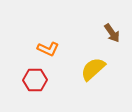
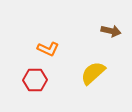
brown arrow: moved 1 px left, 2 px up; rotated 42 degrees counterclockwise
yellow semicircle: moved 4 px down
